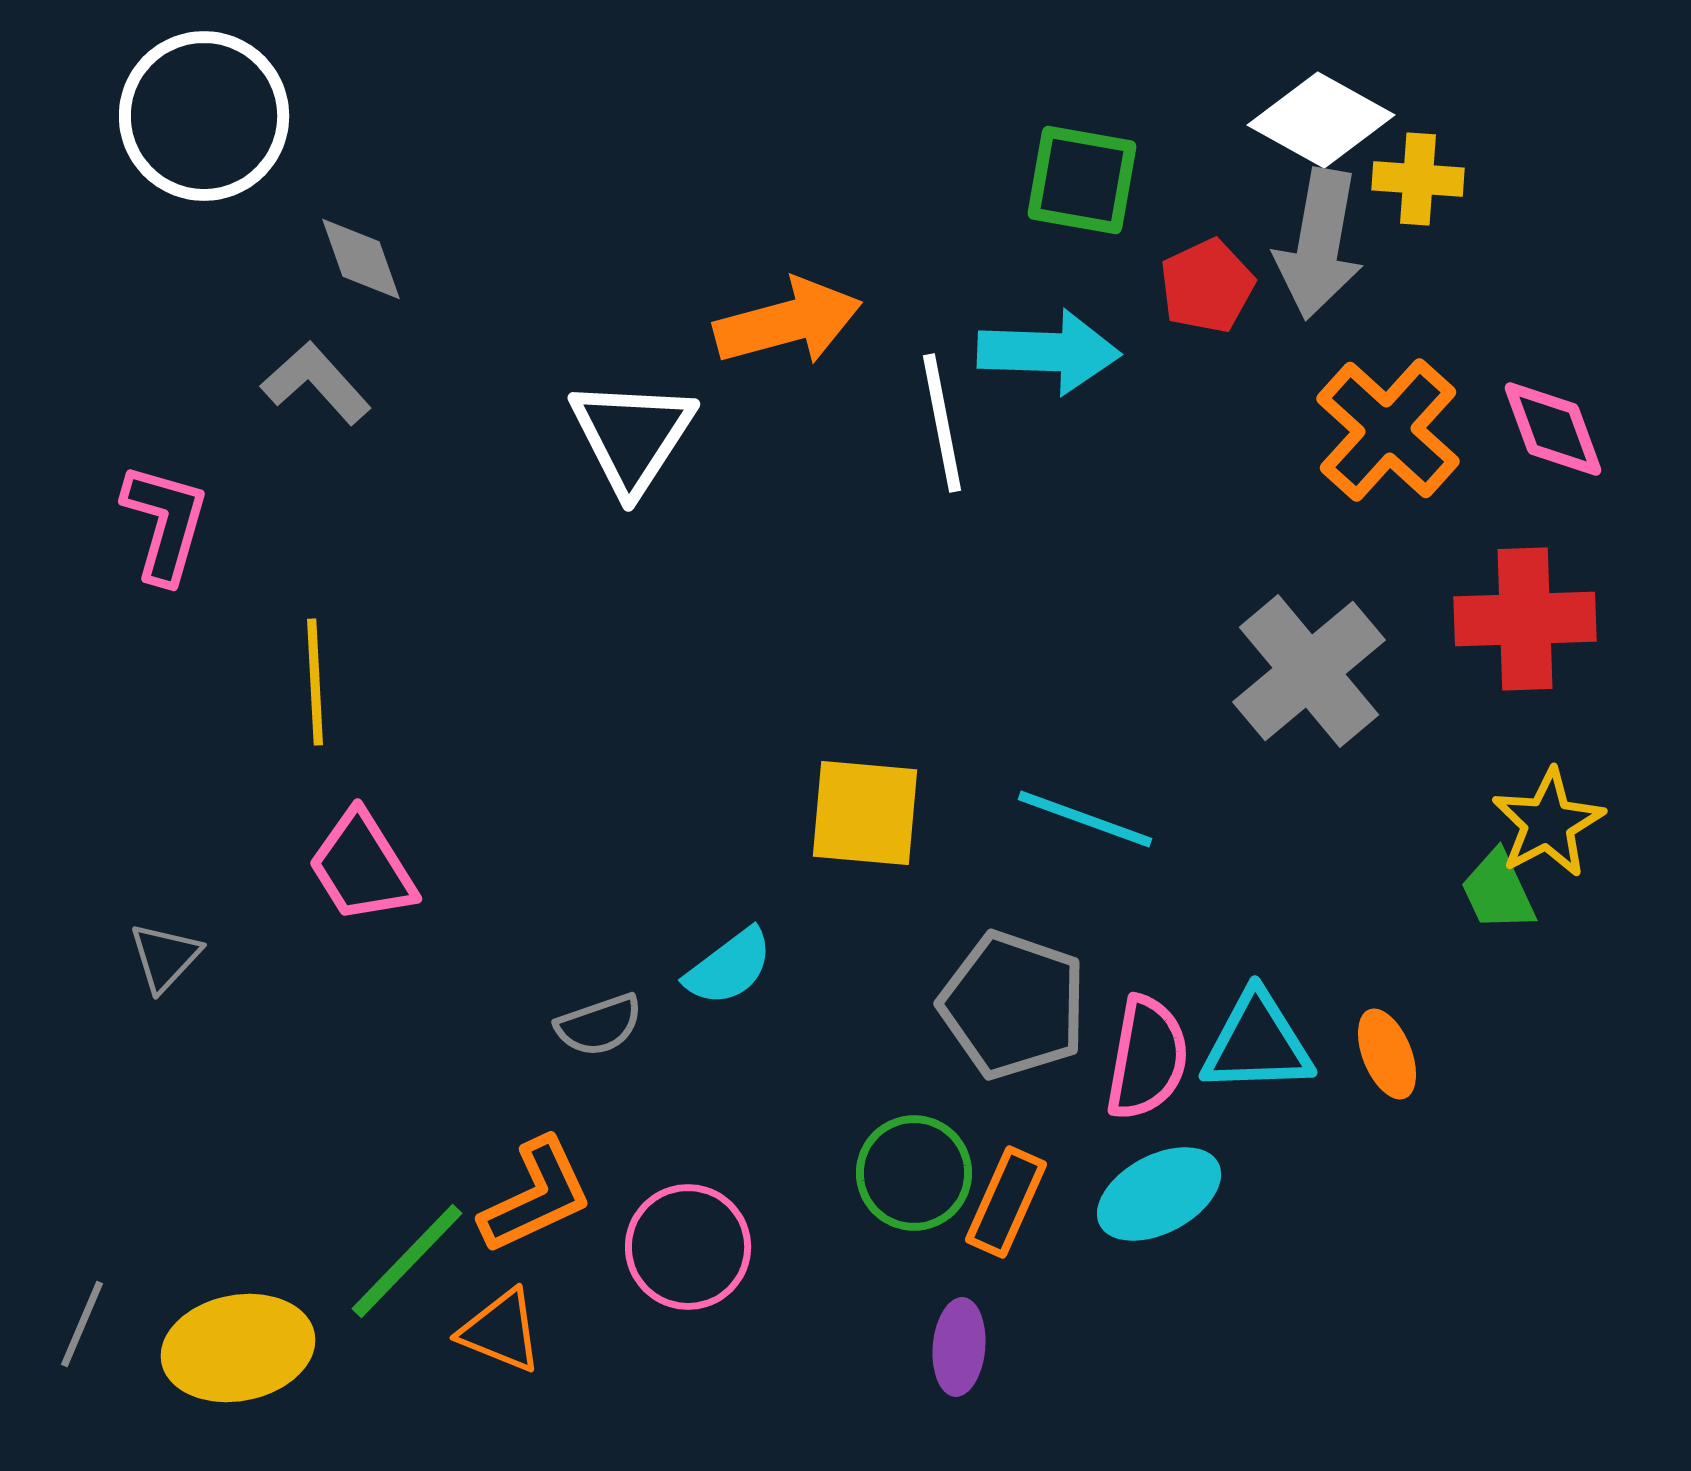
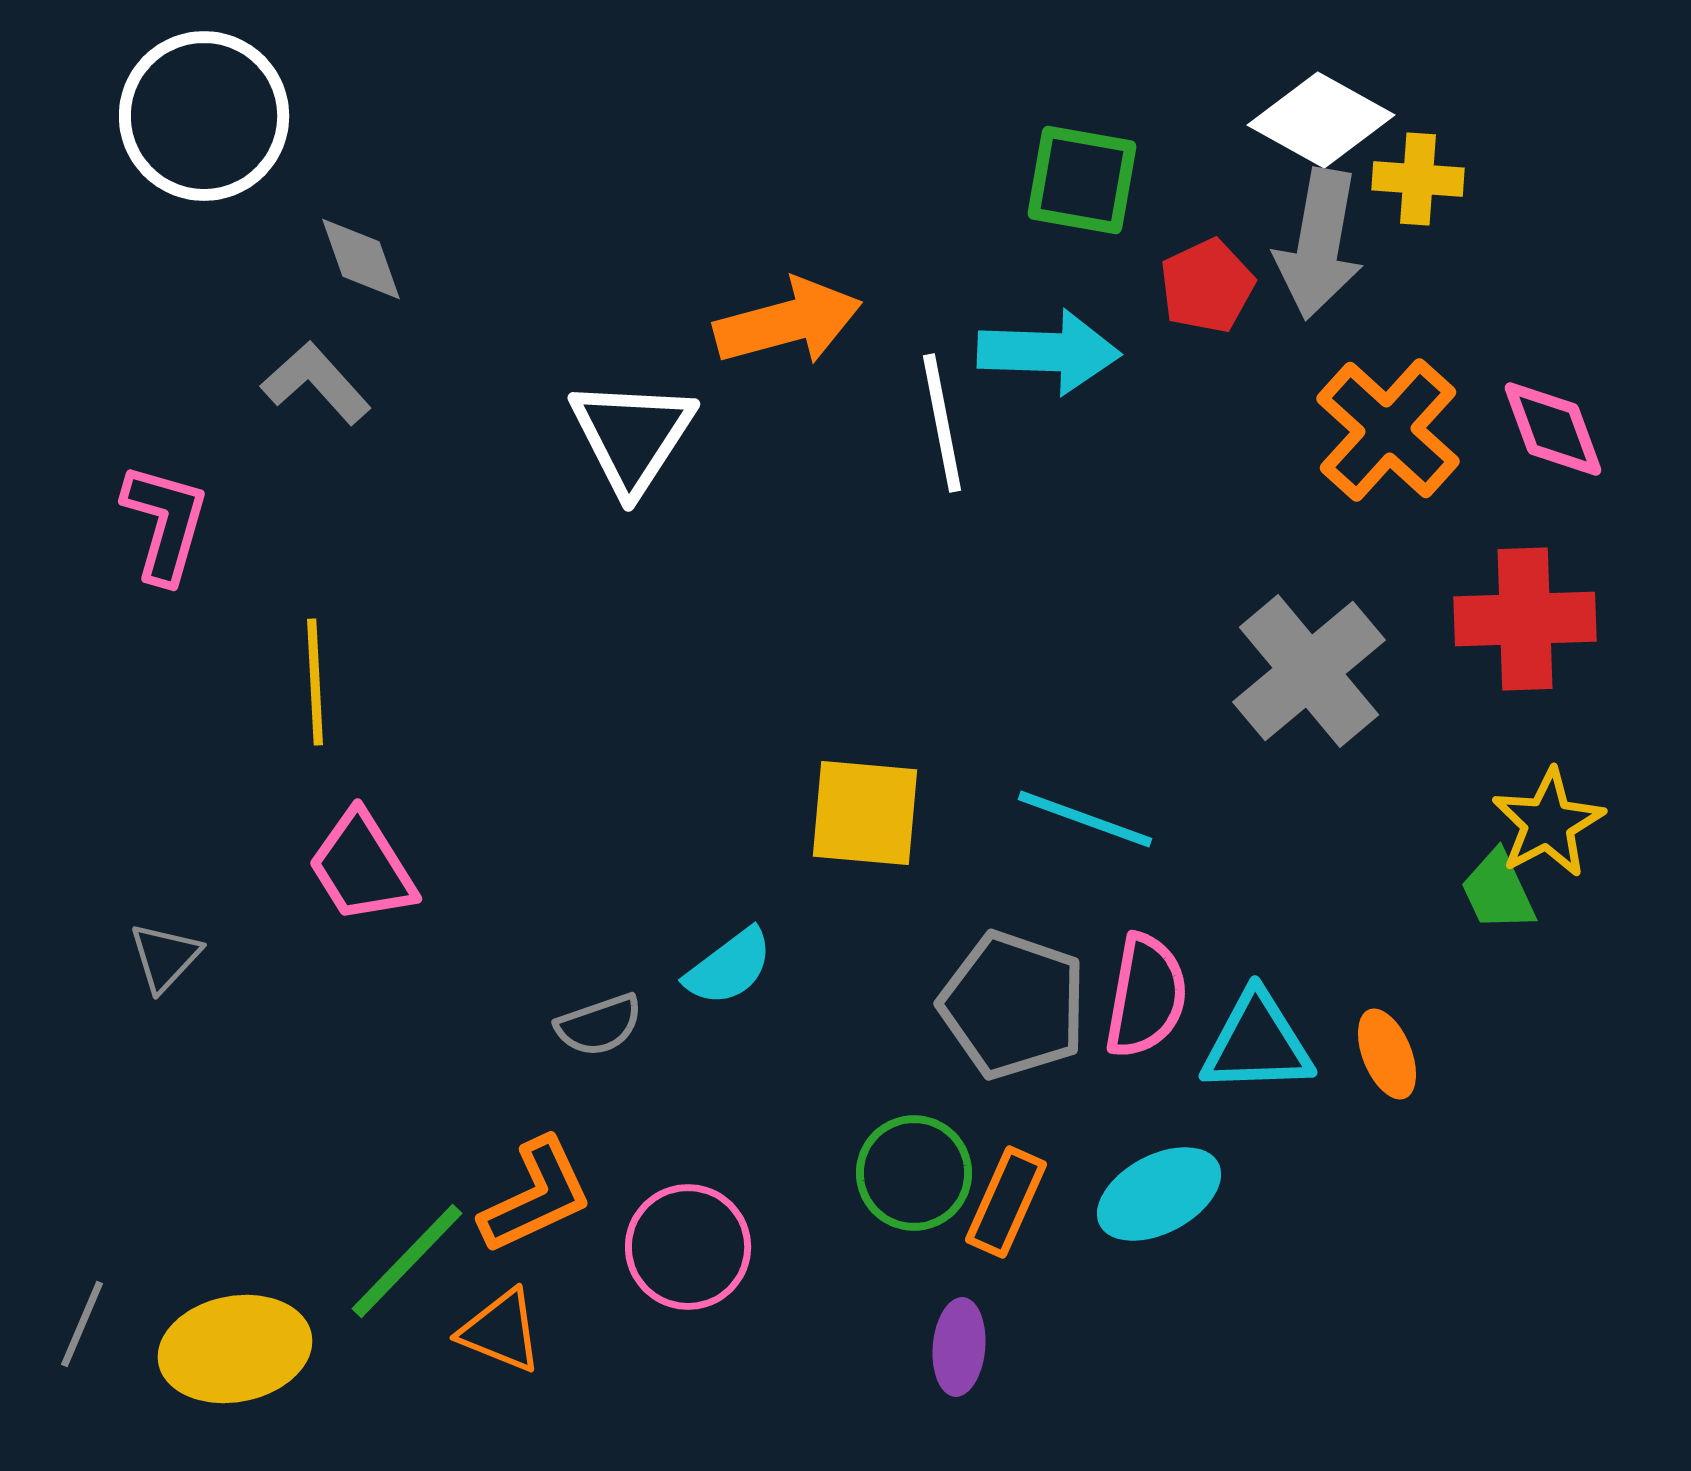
pink semicircle: moved 1 px left, 62 px up
yellow ellipse: moved 3 px left, 1 px down
